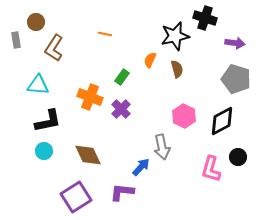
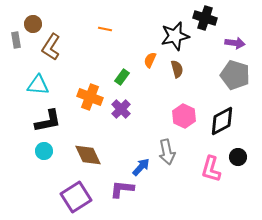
brown circle: moved 3 px left, 2 px down
orange line: moved 5 px up
brown L-shape: moved 3 px left, 1 px up
gray pentagon: moved 1 px left, 4 px up
gray arrow: moved 5 px right, 5 px down
purple L-shape: moved 3 px up
